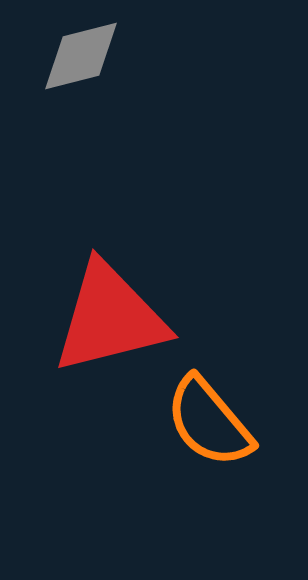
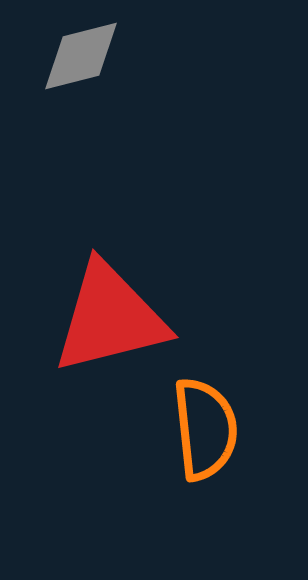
orange semicircle: moved 4 px left, 7 px down; rotated 146 degrees counterclockwise
